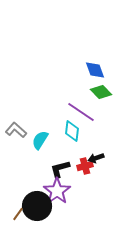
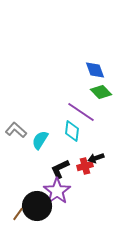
black L-shape: rotated 10 degrees counterclockwise
